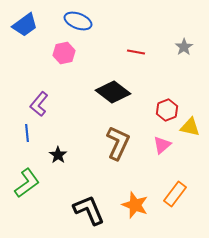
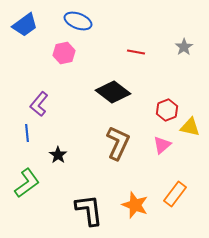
black L-shape: rotated 16 degrees clockwise
